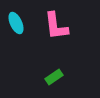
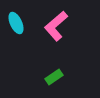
pink L-shape: rotated 56 degrees clockwise
